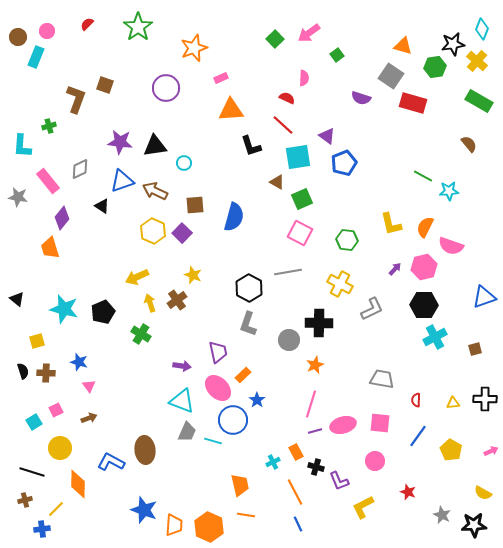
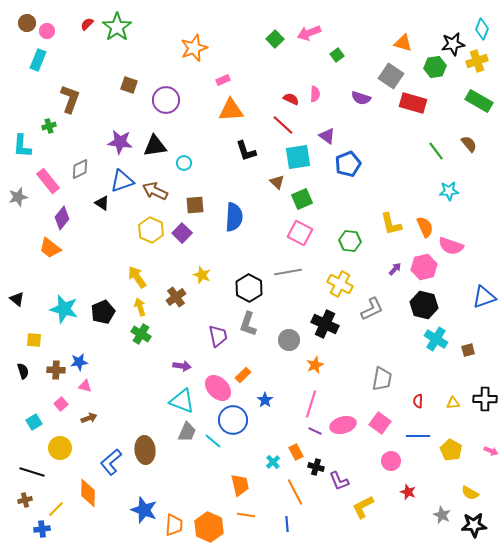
green star at (138, 27): moved 21 px left
pink arrow at (309, 33): rotated 15 degrees clockwise
brown circle at (18, 37): moved 9 px right, 14 px up
orange triangle at (403, 46): moved 3 px up
cyan rectangle at (36, 57): moved 2 px right, 3 px down
yellow cross at (477, 61): rotated 30 degrees clockwise
pink rectangle at (221, 78): moved 2 px right, 2 px down
pink semicircle at (304, 78): moved 11 px right, 16 px down
brown square at (105, 85): moved 24 px right
purple circle at (166, 88): moved 12 px down
red semicircle at (287, 98): moved 4 px right, 1 px down
brown L-shape at (76, 99): moved 6 px left
black L-shape at (251, 146): moved 5 px left, 5 px down
blue pentagon at (344, 163): moved 4 px right, 1 px down
green line at (423, 176): moved 13 px right, 25 px up; rotated 24 degrees clockwise
brown triangle at (277, 182): rotated 14 degrees clockwise
gray star at (18, 197): rotated 24 degrees counterclockwise
black triangle at (102, 206): moved 3 px up
blue semicircle at (234, 217): rotated 12 degrees counterclockwise
orange semicircle at (425, 227): rotated 130 degrees clockwise
yellow hexagon at (153, 231): moved 2 px left, 1 px up
green hexagon at (347, 240): moved 3 px right, 1 px down
orange trapezoid at (50, 248): rotated 35 degrees counterclockwise
yellow star at (193, 275): moved 9 px right
yellow arrow at (137, 277): rotated 80 degrees clockwise
brown cross at (177, 300): moved 1 px left, 3 px up
yellow arrow at (150, 303): moved 10 px left, 4 px down
black hexagon at (424, 305): rotated 12 degrees clockwise
black cross at (319, 323): moved 6 px right, 1 px down; rotated 24 degrees clockwise
cyan cross at (435, 337): moved 1 px right, 2 px down; rotated 30 degrees counterclockwise
yellow square at (37, 341): moved 3 px left, 1 px up; rotated 21 degrees clockwise
brown square at (475, 349): moved 7 px left, 1 px down
purple trapezoid at (218, 352): moved 16 px up
blue star at (79, 362): rotated 24 degrees counterclockwise
brown cross at (46, 373): moved 10 px right, 3 px up
gray trapezoid at (382, 379): rotated 90 degrees clockwise
pink triangle at (89, 386): moved 4 px left; rotated 40 degrees counterclockwise
blue star at (257, 400): moved 8 px right
red semicircle at (416, 400): moved 2 px right, 1 px down
pink square at (56, 410): moved 5 px right, 6 px up; rotated 16 degrees counterclockwise
pink square at (380, 423): rotated 30 degrees clockwise
purple line at (315, 431): rotated 40 degrees clockwise
blue line at (418, 436): rotated 55 degrees clockwise
cyan line at (213, 441): rotated 24 degrees clockwise
pink arrow at (491, 451): rotated 48 degrees clockwise
pink circle at (375, 461): moved 16 px right
blue L-shape at (111, 462): rotated 68 degrees counterclockwise
cyan cross at (273, 462): rotated 16 degrees counterclockwise
orange diamond at (78, 484): moved 10 px right, 9 px down
yellow semicircle at (483, 493): moved 13 px left
blue line at (298, 524): moved 11 px left; rotated 21 degrees clockwise
